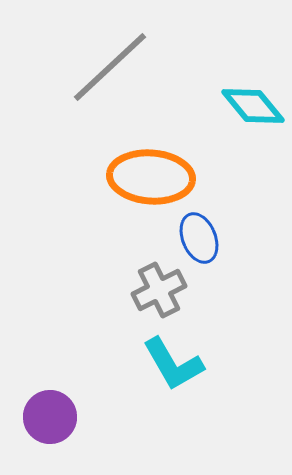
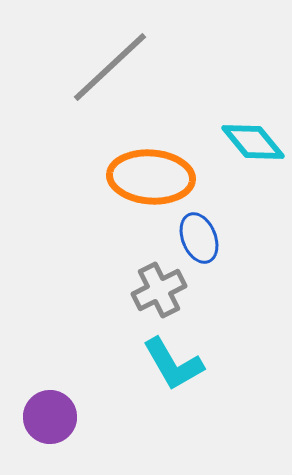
cyan diamond: moved 36 px down
